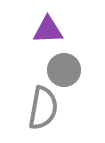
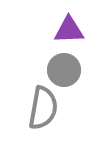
purple triangle: moved 21 px right
